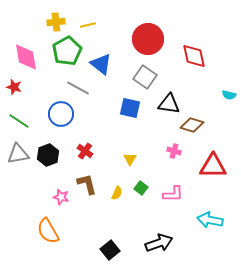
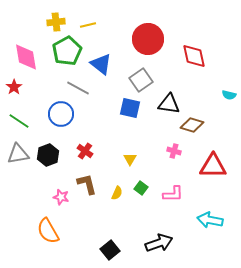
gray square: moved 4 px left, 3 px down; rotated 20 degrees clockwise
red star: rotated 21 degrees clockwise
